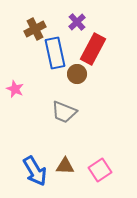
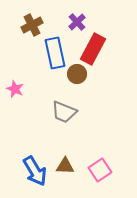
brown cross: moved 3 px left, 4 px up
